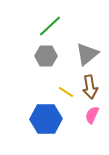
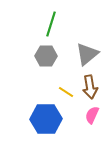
green line: moved 1 px right, 2 px up; rotated 30 degrees counterclockwise
